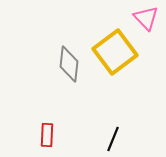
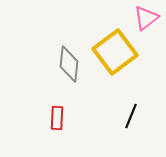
pink triangle: rotated 36 degrees clockwise
red rectangle: moved 10 px right, 17 px up
black line: moved 18 px right, 23 px up
